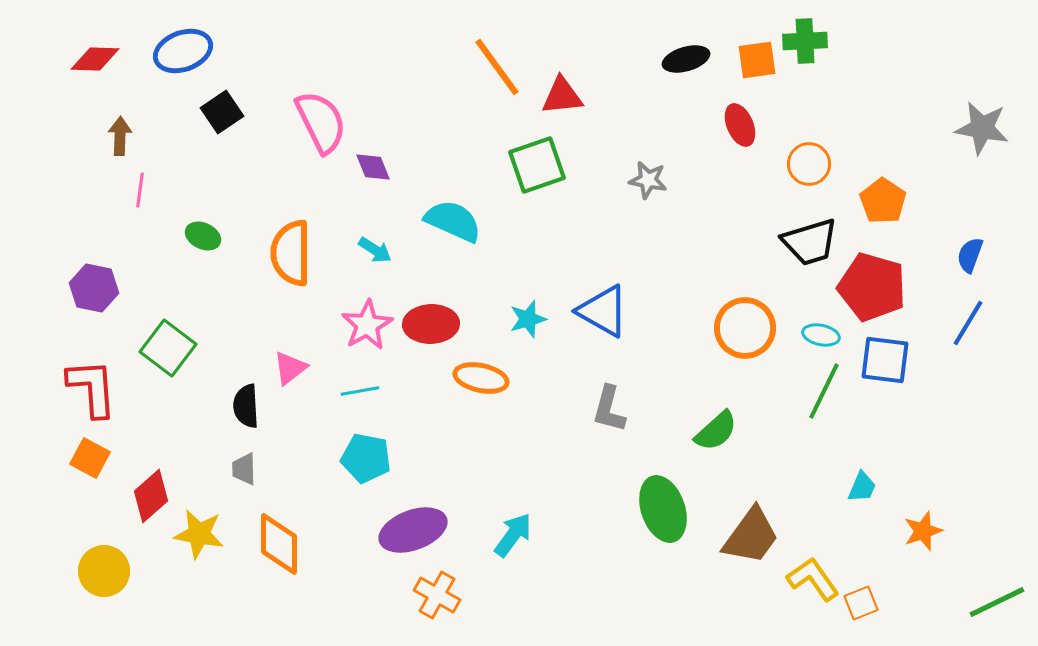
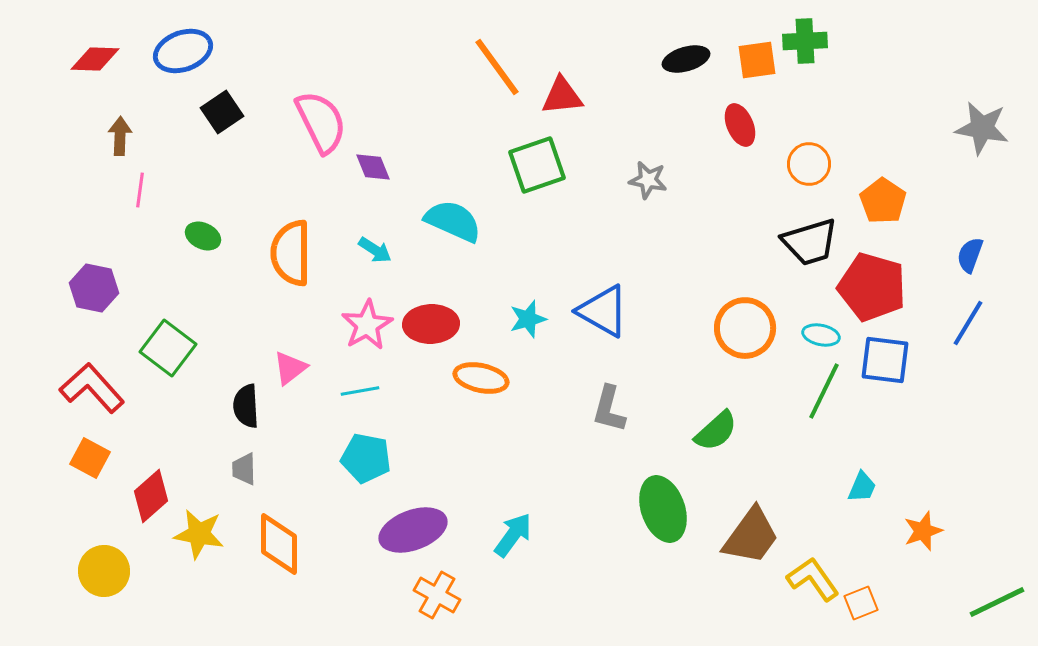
red L-shape at (92, 388): rotated 38 degrees counterclockwise
